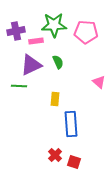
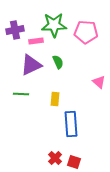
purple cross: moved 1 px left, 1 px up
green line: moved 2 px right, 8 px down
red cross: moved 3 px down
